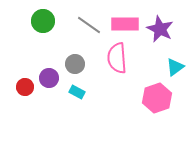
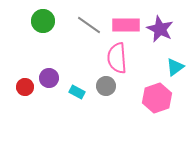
pink rectangle: moved 1 px right, 1 px down
gray circle: moved 31 px right, 22 px down
